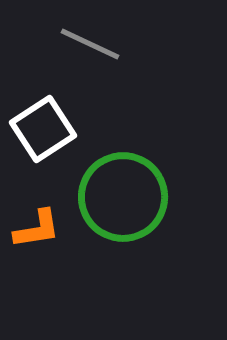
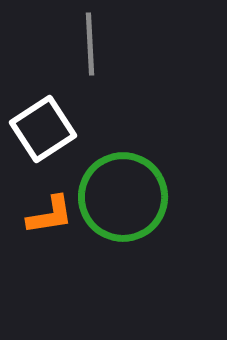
gray line: rotated 62 degrees clockwise
orange L-shape: moved 13 px right, 14 px up
